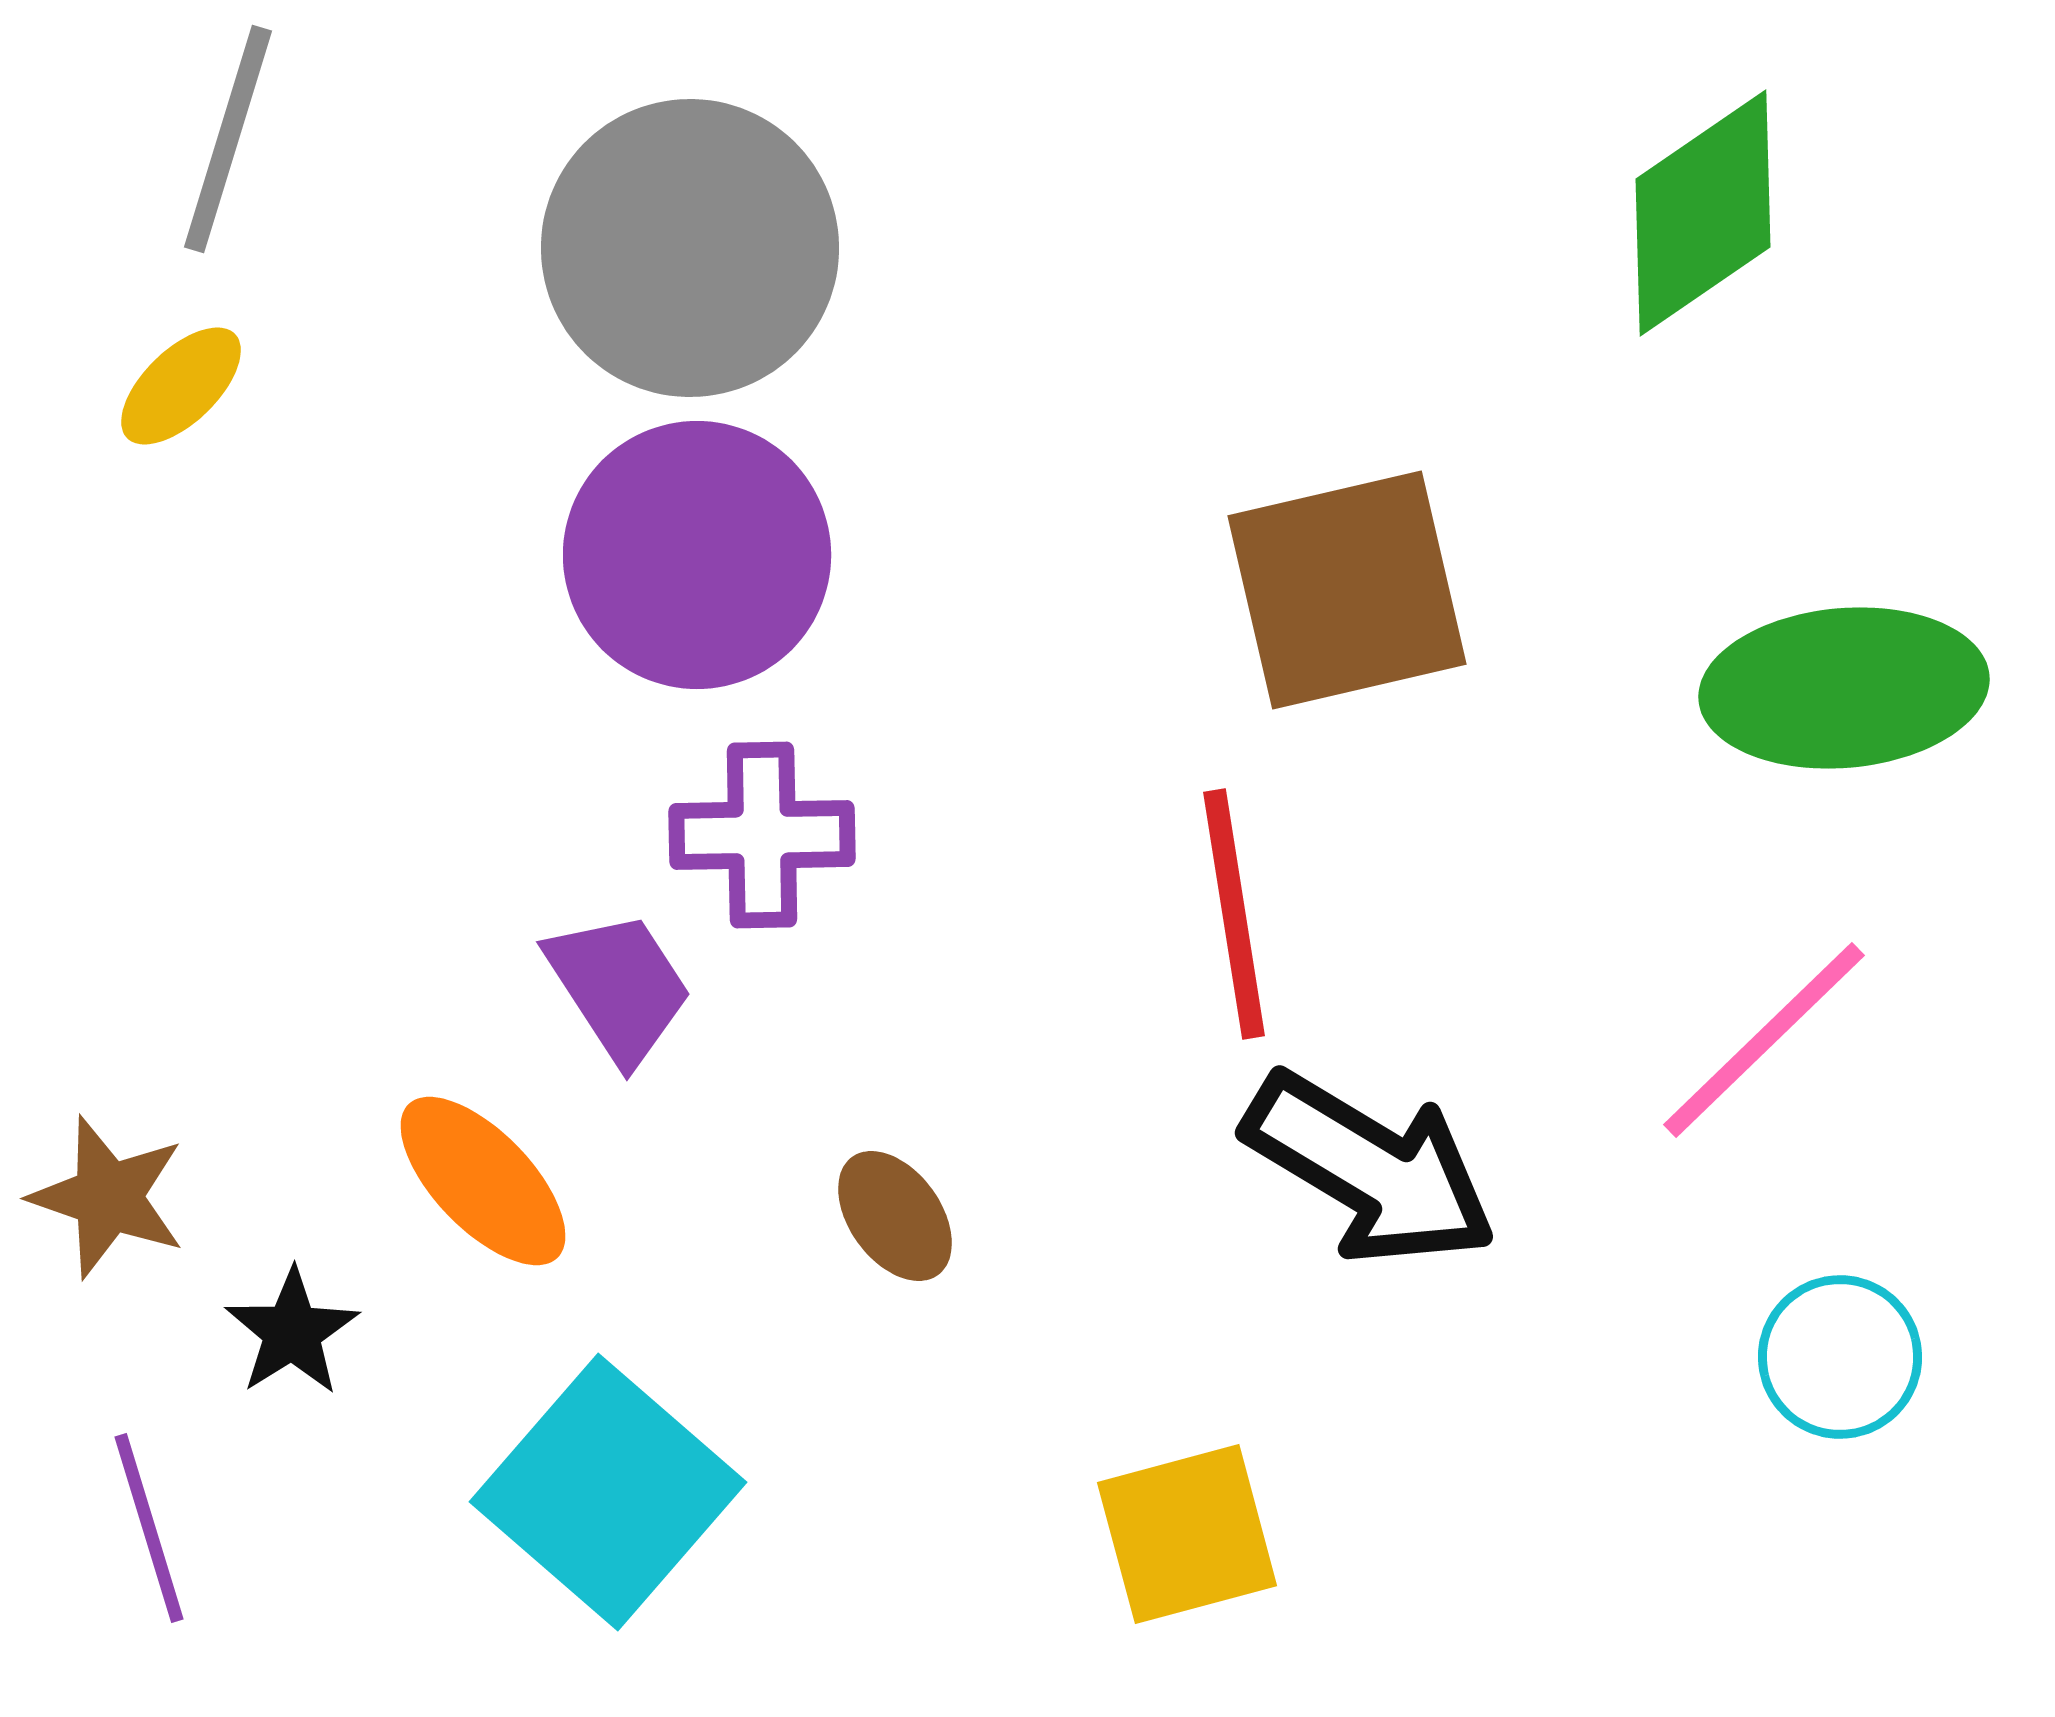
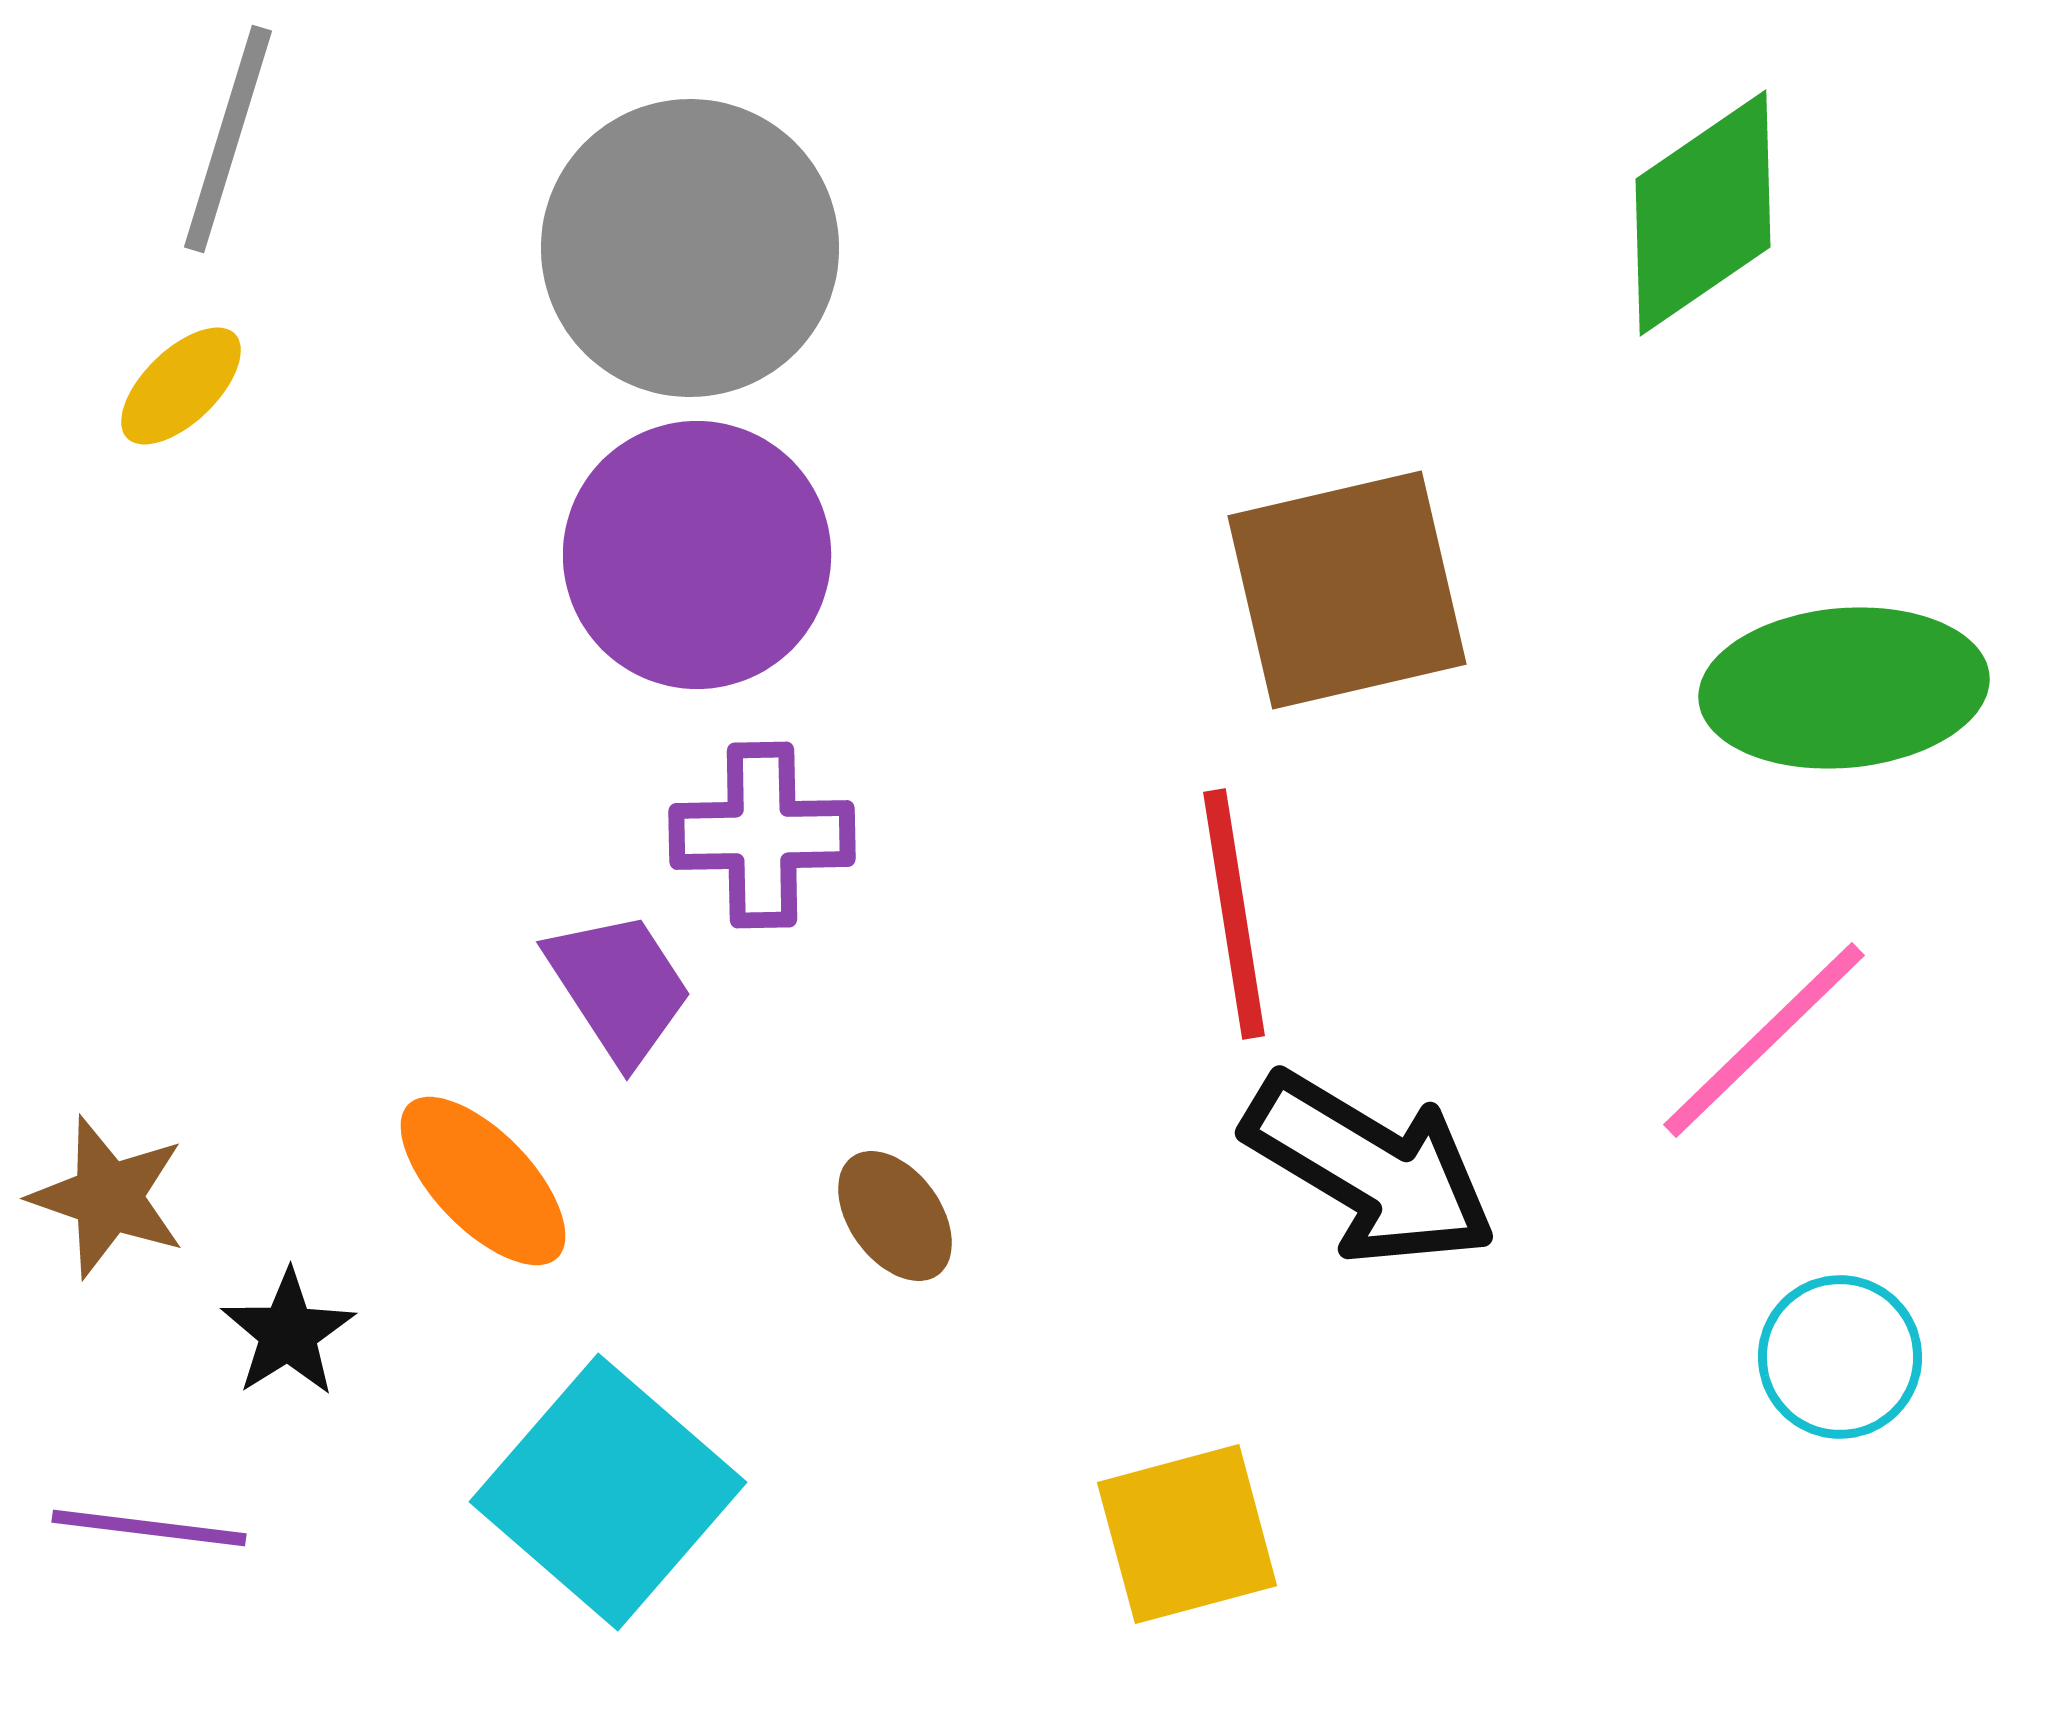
black star: moved 4 px left, 1 px down
purple line: rotated 66 degrees counterclockwise
